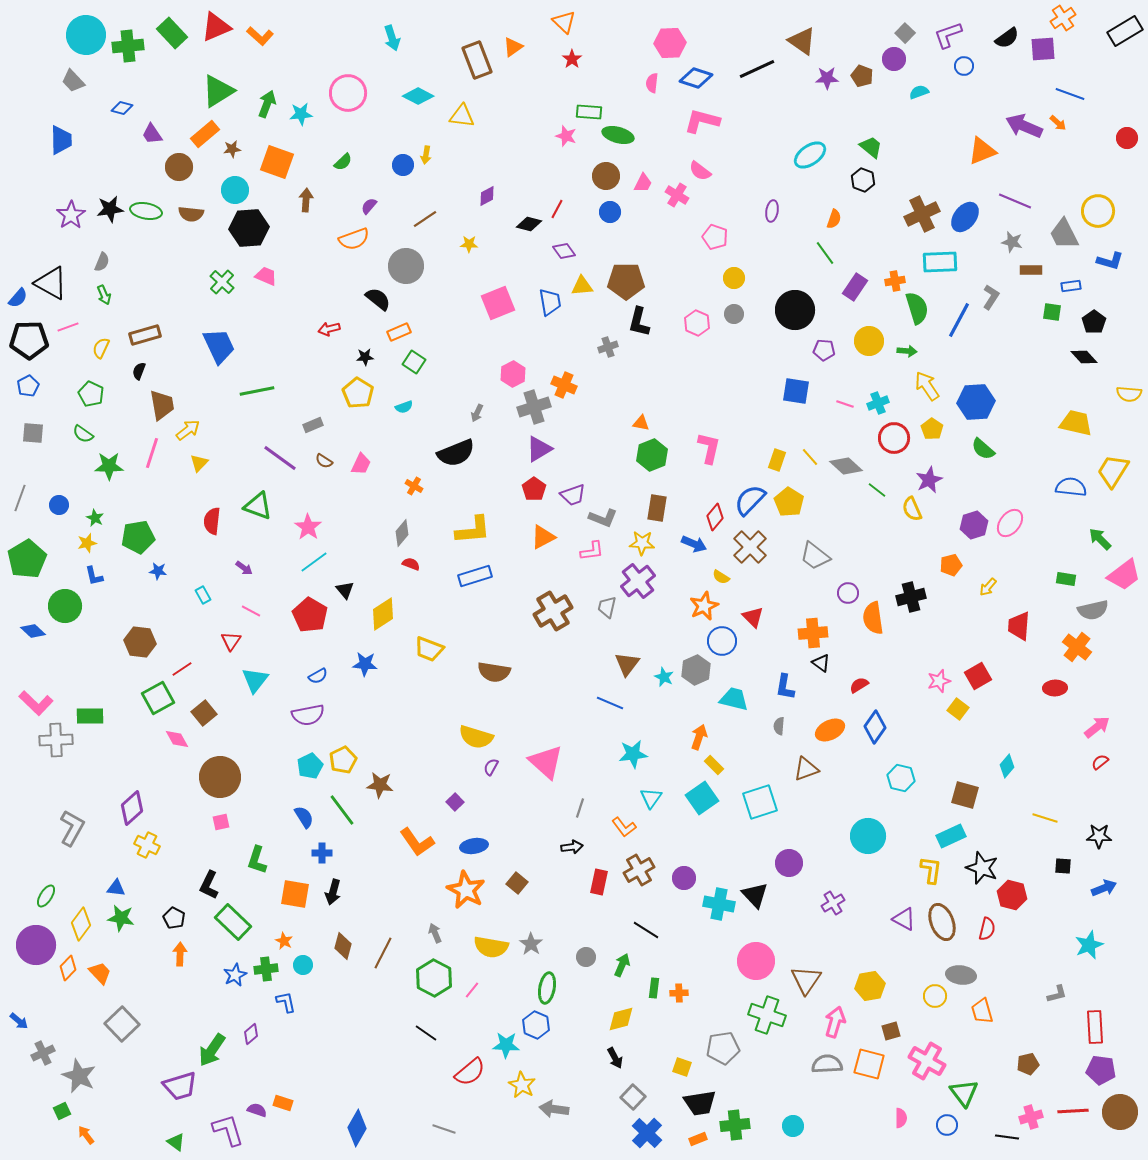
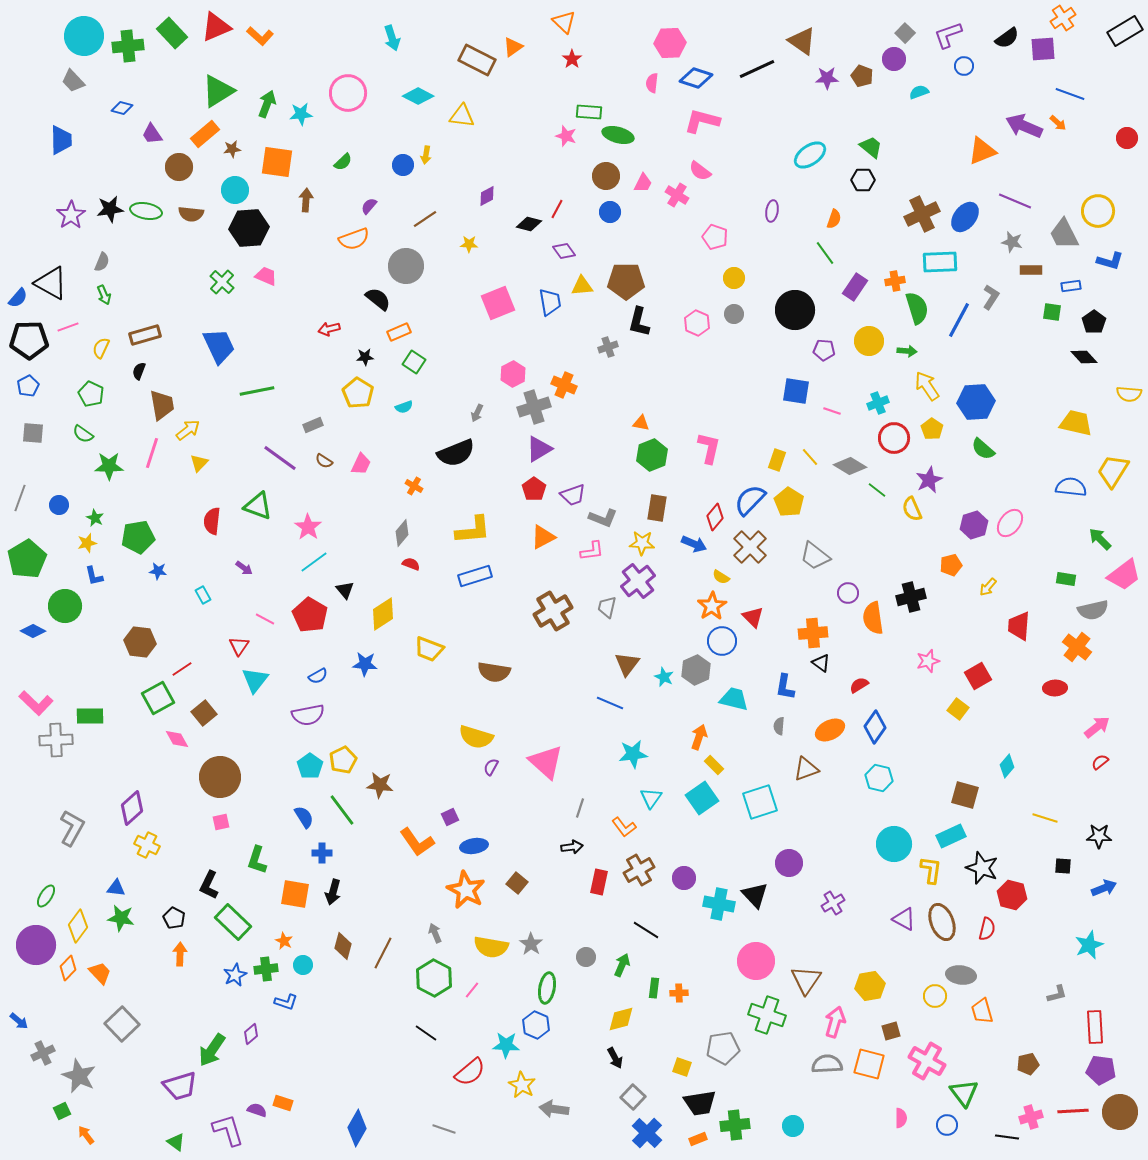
cyan circle at (86, 35): moved 2 px left, 1 px down
brown rectangle at (477, 60): rotated 42 degrees counterclockwise
orange square at (277, 162): rotated 12 degrees counterclockwise
black hexagon at (863, 180): rotated 20 degrees counterclockwise
pink line at (845, 404): moved 13 px left, 7 px down
gray diamond at (846, 466): moved 4 px right; rotated 12 degrees counterclockwise
orange star at (704, 606): moved 8 px right; rotated 8 degrees counterclockwise
pink line at (251, 611): moved 14 px right, 8 px down
blue diamond at (33, 631): rotated 15 degrees counterclockwise
red triangle at (231, 641): moved 8 px right, 5 px down
pink star at (939, 681): moved 11 px left, 20 px up
cyan pentagon at (310, 766): rotated 10 degrees counterclockwise
cyan hexagon at (901, 778): moved 22 px left
purple square at (455, 802): moved 5 px left, 15 px down; rotated 18 degrees clockwise
cyan circle at (868, 836): moved 26 px right, 8 px down
yellow diamond at (81, 924): moved 3 px left, 2 px down
blue L-shape at (286, 1002): rotated 120 degrees clockwise
